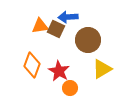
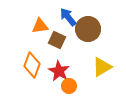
blue arrow: rotated 54 degrees clockwise
brown square: moved 1 px right, 11 px down
brown circle: moved 11 px up
yellow triangle: moved 2 px up
orange circle: moved 1 px left, 2 px up
